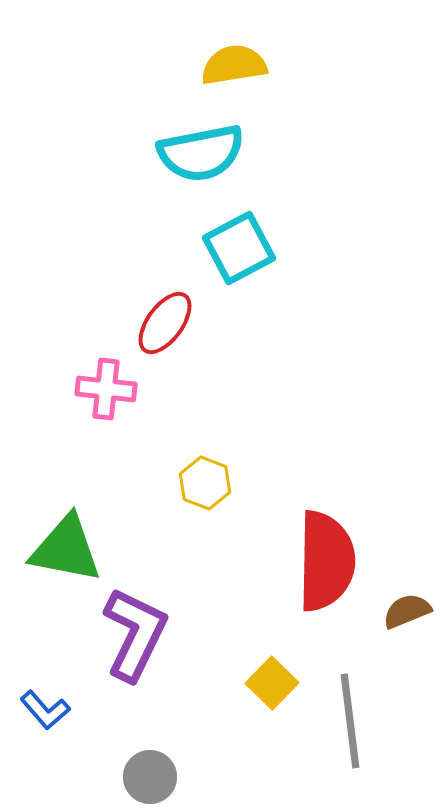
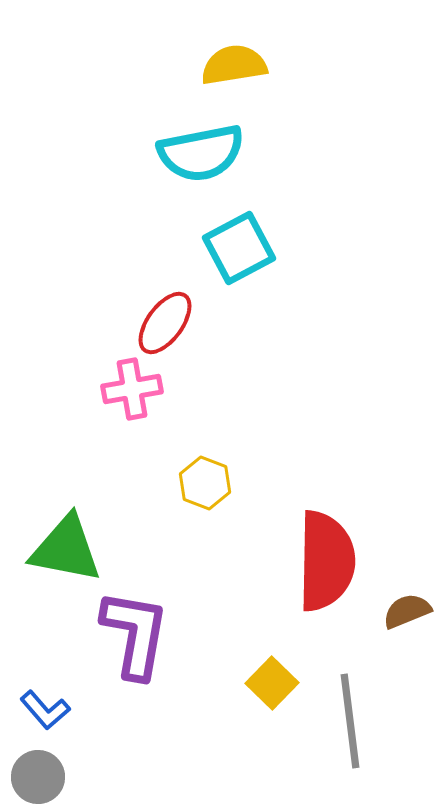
pink cross: moved 26 px right; rotated 16 degrees counterclockwise
purple L-shape: rotated 16 degrees counterclockwise
gray circle: moved 112 px left
